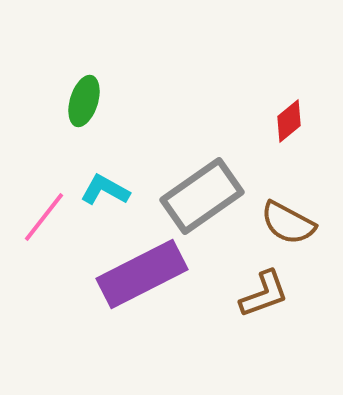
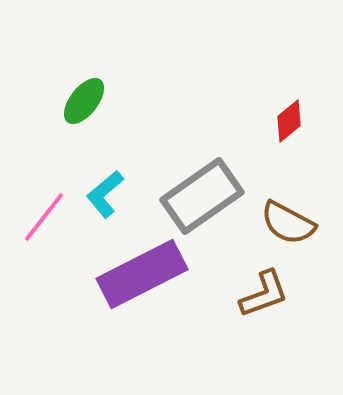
green ellipse: rotated 21 degrees clockwise
cyan L-shape: moved 4 px down; rotated 69 degrees counterclockwise
